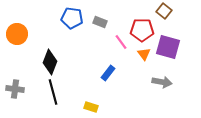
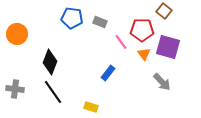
gray arrow: rotated 36 degrees clockwise
black line: rotated 20 degrees counterclockwise
